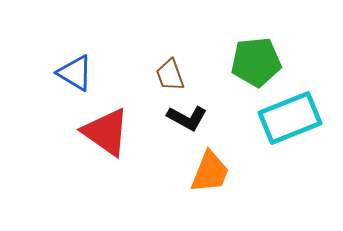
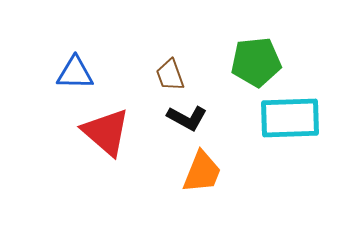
blue triangle: rotated 30 degrees counterclockwise
cyan rectangle: rotated 20 degrees clockwise
red triangle: rotated 6 degrees clockwise
orange trapezoid: moved 8 px left
